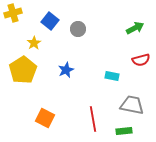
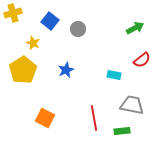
yellow star: moved 1 px left; rotated 16 degrees counterclockwise
red semicircle: moved 1 px right; rotated 24 degrees counterclockwise
cyan rectangle: moved 2 px right, 1 px up
red line: moved 1 px right, 1 px up
green rectangle: moved 2 px left
